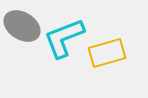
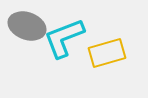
gray ellipse: moved 5 px right; rotated 12 degrees counterclockwise
